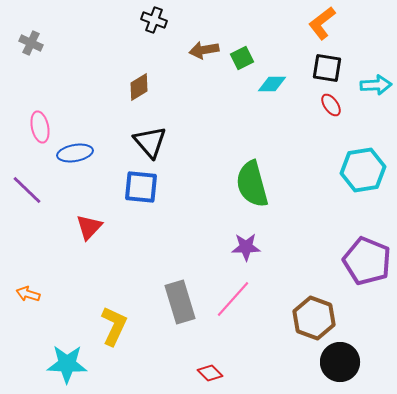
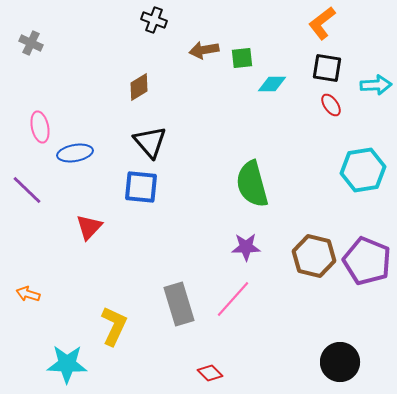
green square: rotated 20 degrees clockwise
gray rectangle: moved 1 px left, 2 px down
brown hexagon: moved 62 px up; rotated 6 degrees counterclockwise
